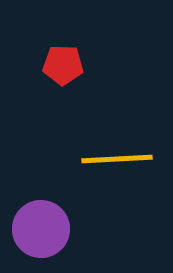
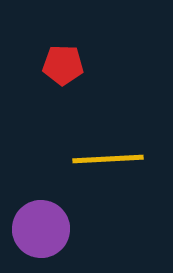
yellow line: moved 9 px left
